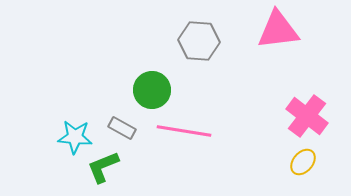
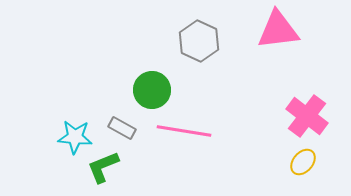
gray hexagon: rotated 21 degrees clockwise
